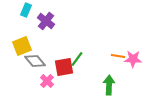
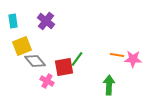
cyan rectangle: moved 13 px left, 11 px down; rotated 32 degrees counterclockwise
orange line: moved 1 px left, 1 px up
pink cross: rotated 16 degrees counterclockwise
